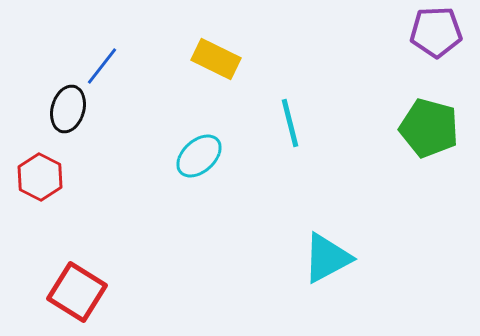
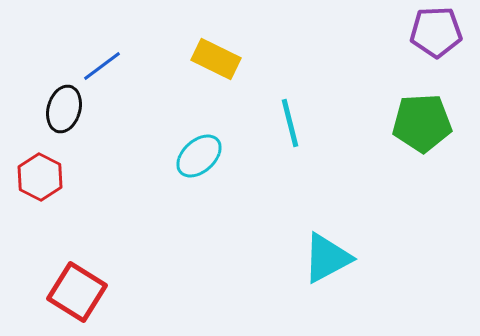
blue line: rotated 15 degrees clockwise
black ellipse: moved 4 px left
green pentagon: moved 7 px left, 5 px up; rotated 18 degrees counterclockwise
